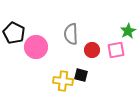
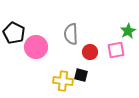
red circle: moved 2 px left, 2 px down
